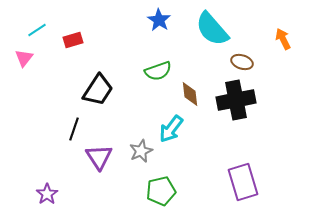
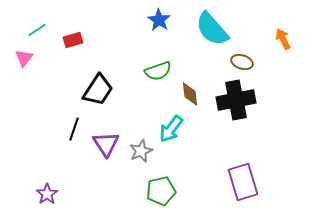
purple triangle: moved 7 px right, 13 px up
